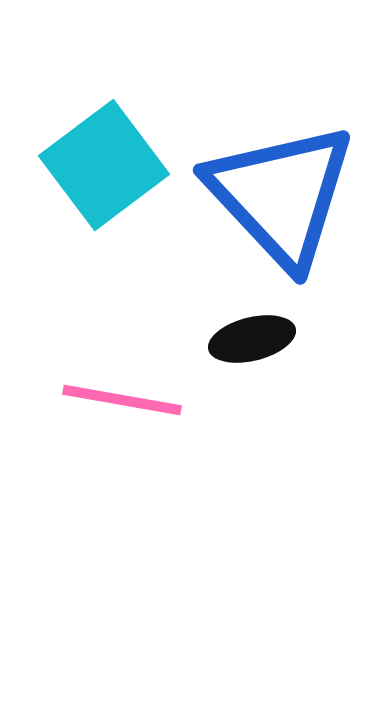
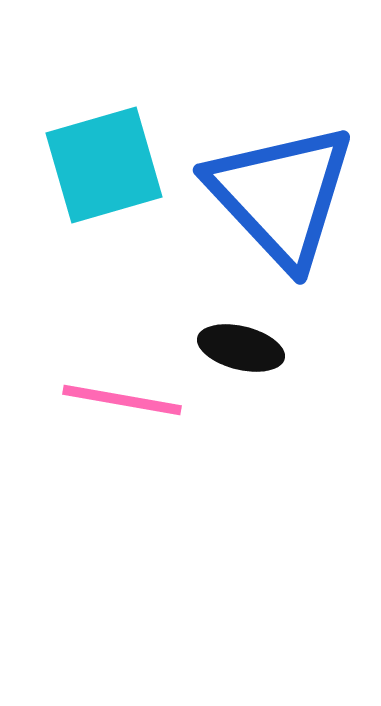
cyan square: rotated 21 degrees clockwise
black ellipse: moved 11 px left, 9 px down; rotated 28 degrees clockwise
